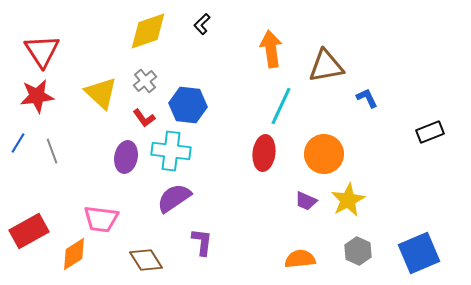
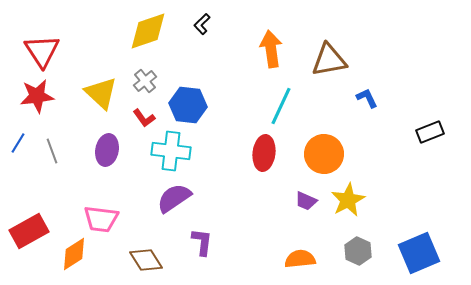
brown triangle: moved 3 px right, 6 px up
purple ellipse: moved 19 px left, 7 px up
